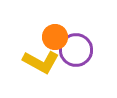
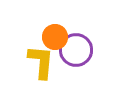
yellow L-shape: rotated 114 degrees counterclockwise
